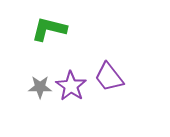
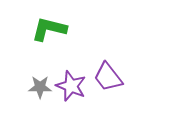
purple trapezoid: moved 1 px left
purple star: rotated 12 degrees counterclockwise
